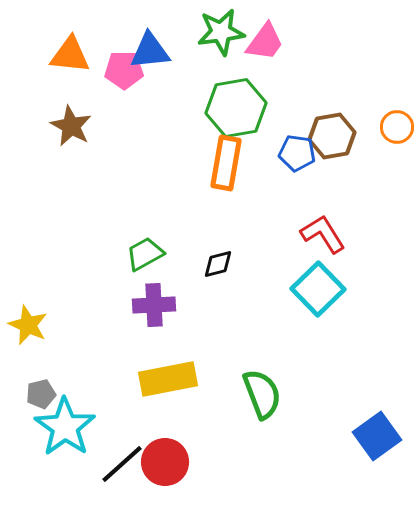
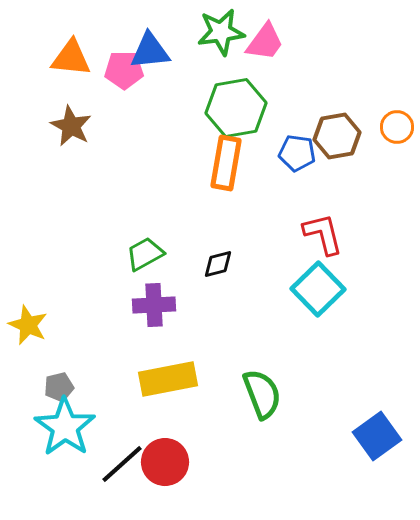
orange triangle: moved 1 px right, 3 px down
brown hexagon: moved 5 px right
red L-shape: rotated 18 degrees clockwise
gray pentagon: moved 18 px right, 7 px up
